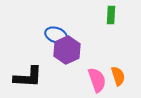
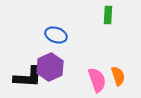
green rectangle: moved 3 px left
purple hexagon: moved 17 px left, 17 px down
